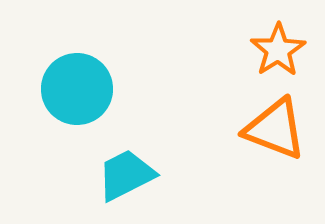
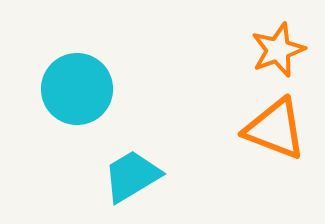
orange star: rotated 12 degrees clockwise
cyan trapezoid: moved 6 px right, 1 px down; rotated 4 degrees counterclockwise
